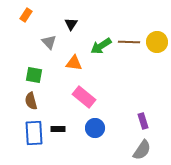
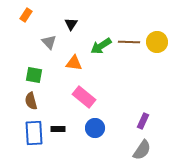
purple rectangle: rotated 42 degrees clockwise
